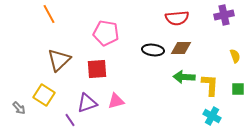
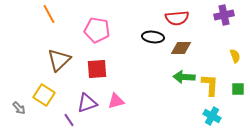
pink pentagon: moved 9 px left, 3 px up
black ellipse: moved 13 px up
purple line: moved 1 px left
